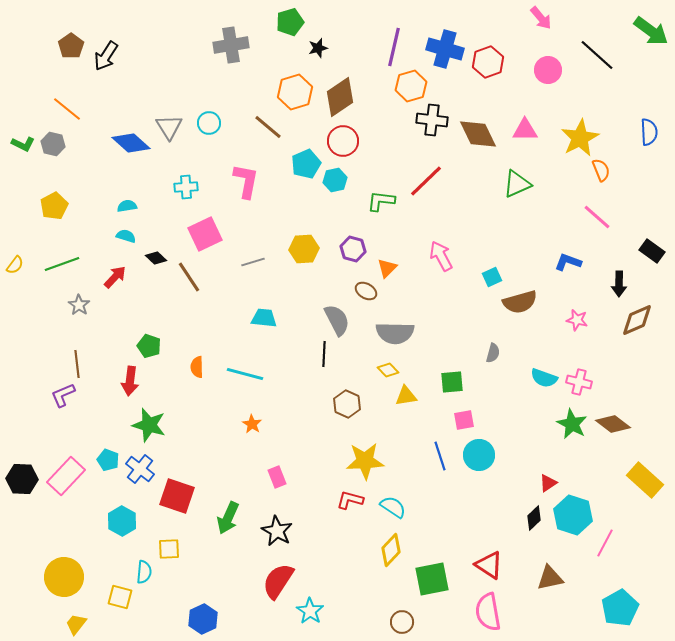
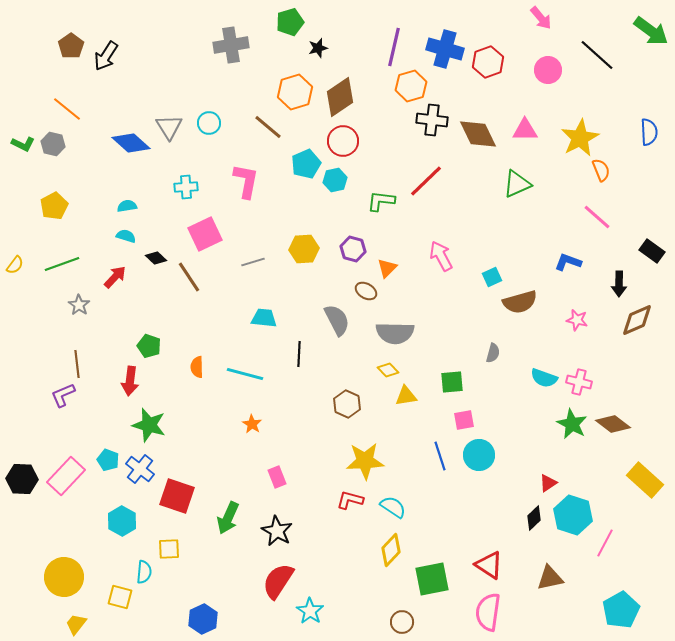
black line at (324, 354): moved 25 px left
cyan pentagon at (620, 608): moved 1 px right, 2 px down
pink semicircle at (488, 612): rotated 18 degrees clockwise
